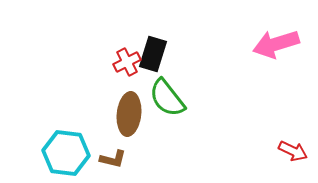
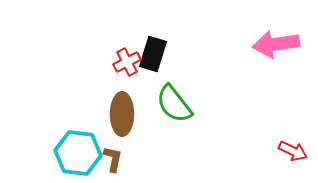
pink arrow: rotated 9 degrees clockwise
green semicircle: moved 7 px right, 6 px down
brown ellipse: moved 7 px left; rotated 6 degrees counterclockwise
cyan hexagon: moved 12 px right
brown L-shape: rotated 92 degrees counterclockwise
